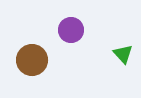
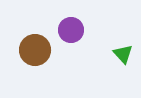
brown circle: moved 3 px right, 10 px up
